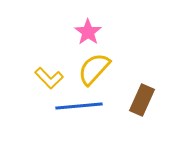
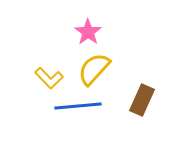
blue line: moved 1 px left
